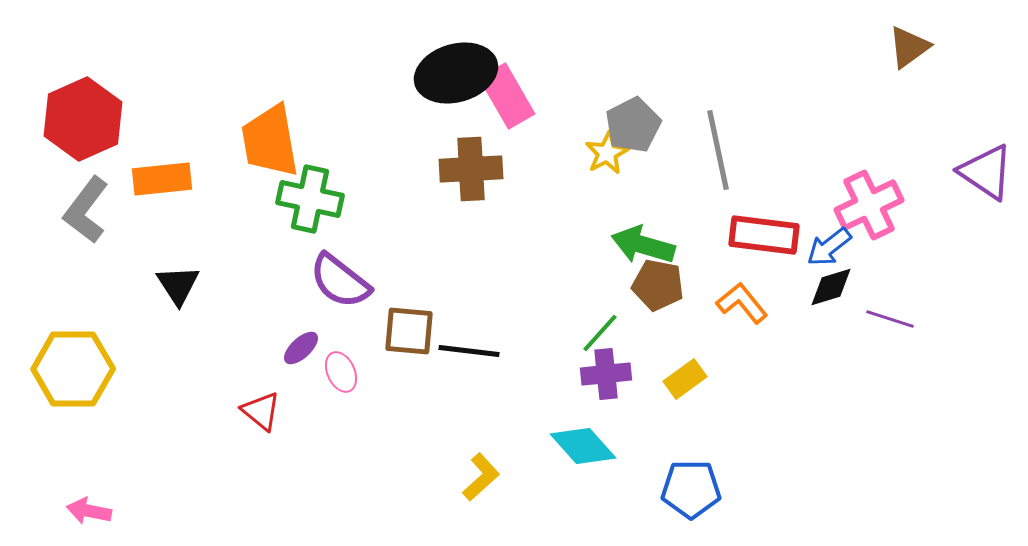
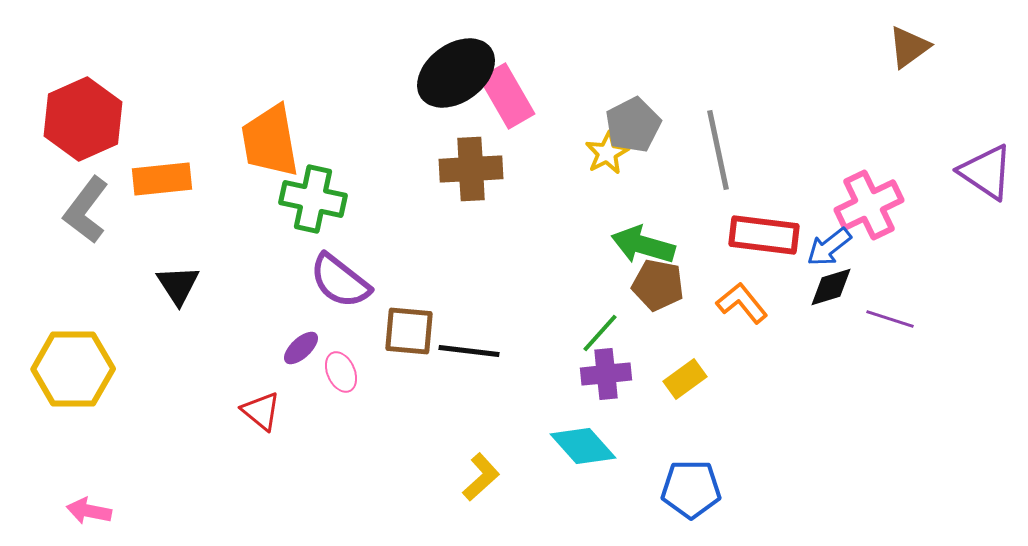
black ellipse: rotated 20 degrees counterclockwise
green cross: moved 3 px right
